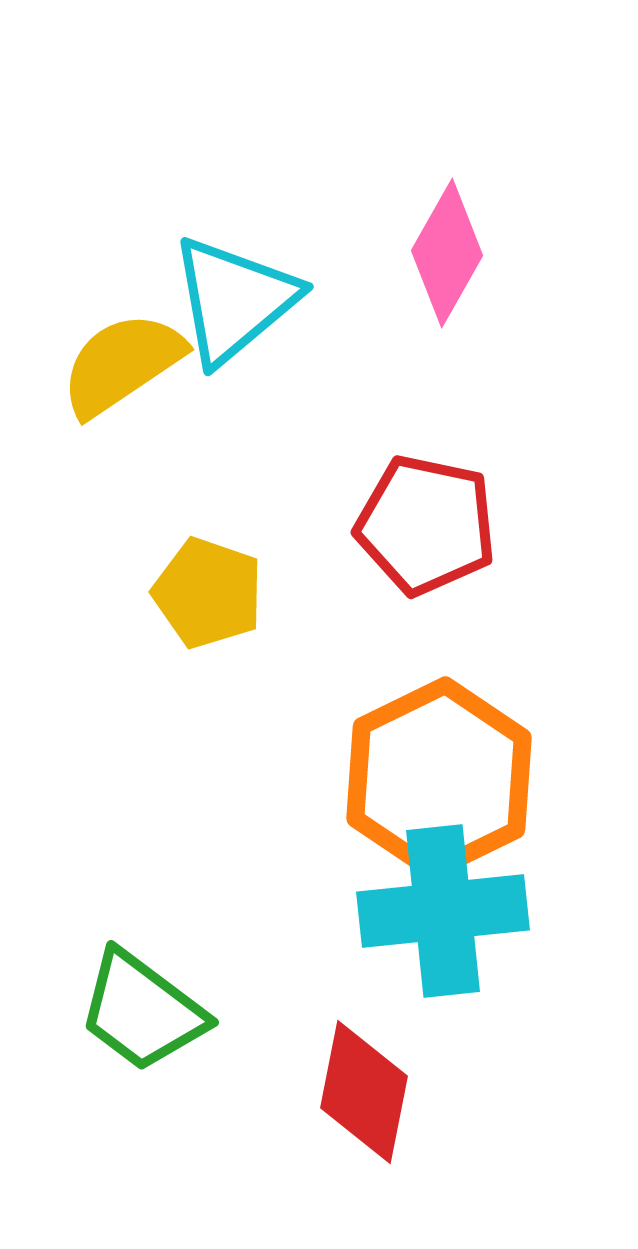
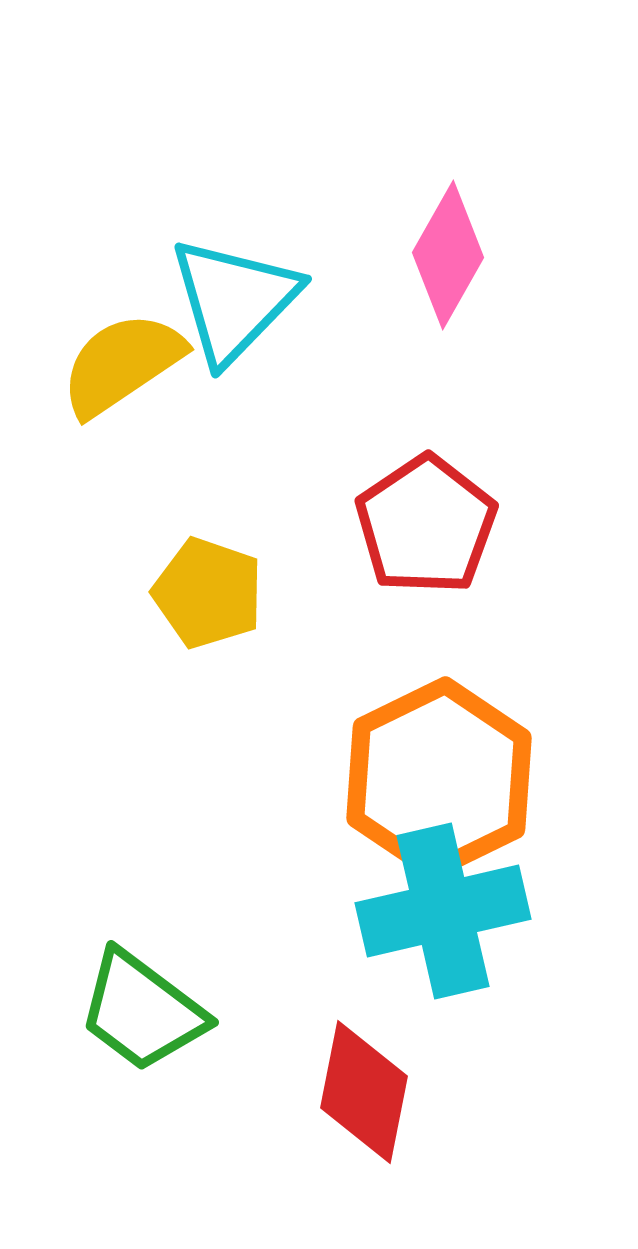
pink diamond: moved 1 px right, 2 px down
cyan triangle: rotated 6 degrees counterclockwise
red pentagon: rotated 26 degrees clockwise
cyan cross: rotated 7 degrees counterclockwise
